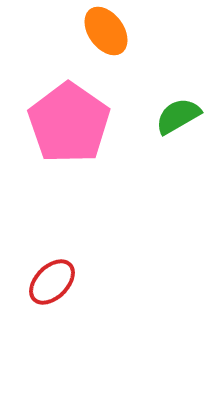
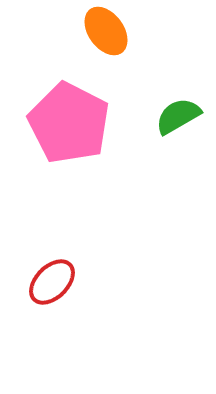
pink pentagon: rotated 8 degrees counterclockwise
